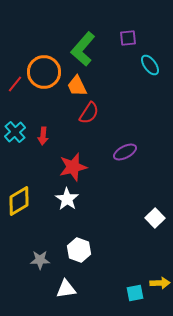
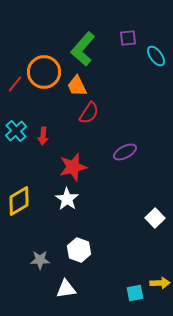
cyan ellipse: moved 6 px right, 9 px up
cyan cross: moved 1 px right, 1 px up
